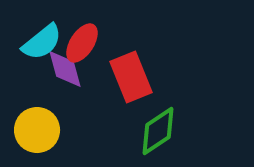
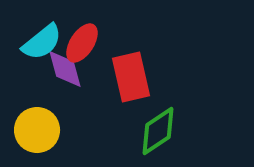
red rectangle: rotated 9 degrees clockwise
